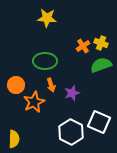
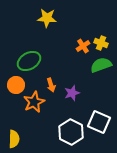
green ellipse: moved 16 px left; rotated 30 degrees counterclockwise
